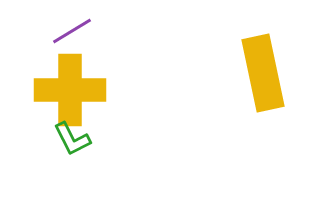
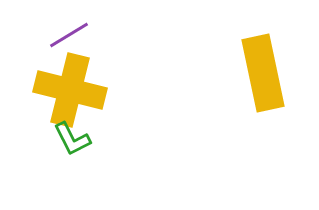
purple line: moved 3 px left, 4 px down
yellow cross: rotated 14 degrees clockwise
